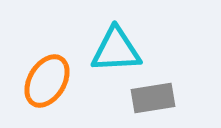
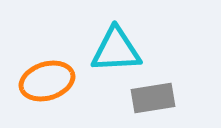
orange ellipse: rotated 42 degrees clockwise
